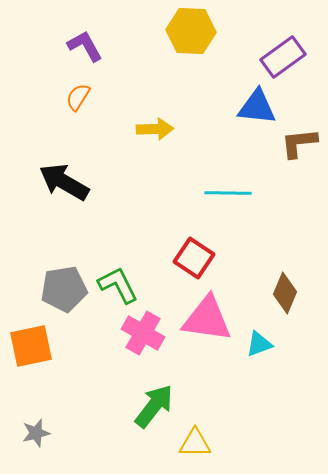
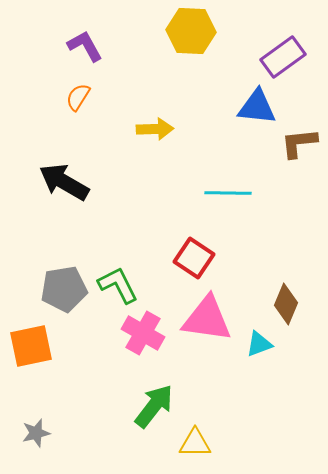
brown diamond: moved 1 px right, 11 px down
